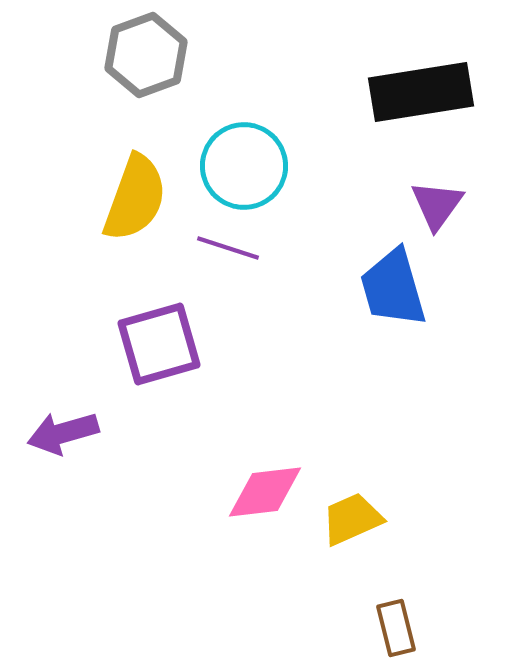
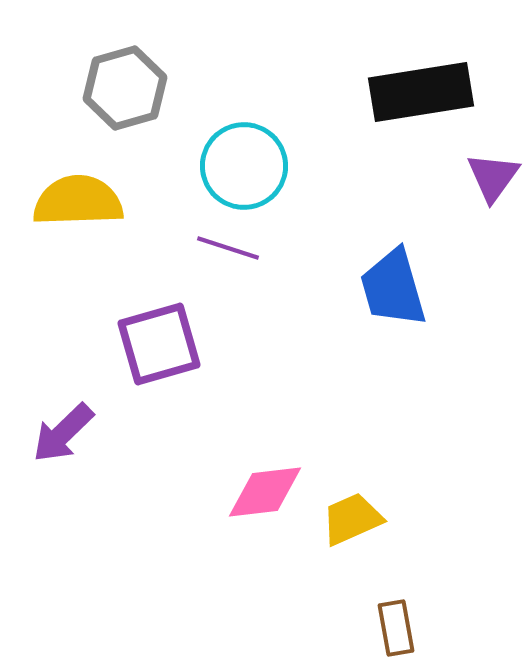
gray hexagon: moved 21 px left, 33 px down; rotated 4 degrees clockwise
yellow semicircle: moved 57 px left, 3 px down; rotated 112 degrees counterclockwise
purple triangle: moved 56 px right, 28 px up
purple arrow: rotated 28 degrees counterclockwise
brown rectangle: rotated 4 degrees clockwise
